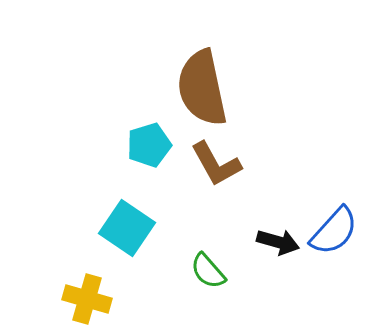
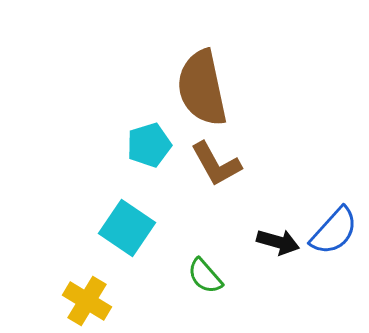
green semicircle: moved 3 px left, 5 px down
yellow cross: moved 2 px down; rotated 15 degrees clockwise
